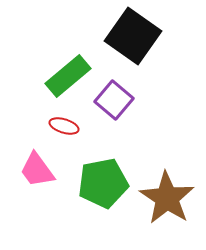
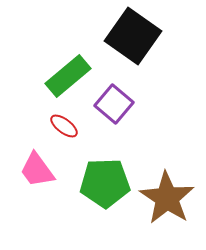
purple square: moved 4 px down
red ellipse: rotated 20 degrees clockwise
green pentagon: moved 2 px right; rotated 9 degrees clockwise
